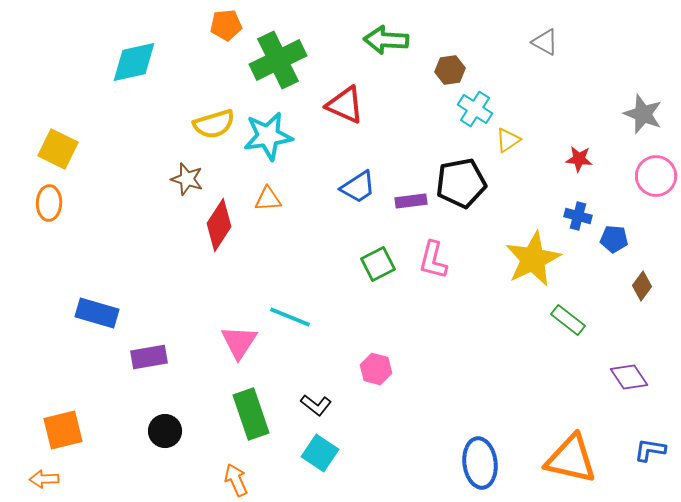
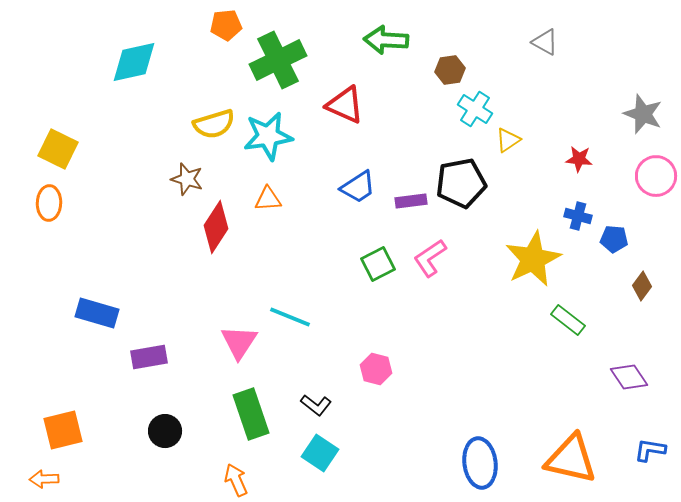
red diamond at (219, 225): moved 3 px left, 2 px down
pink L-shape at (433, 260): moved 3 px left, 2 px up; rotated 42 degrees clockwise
